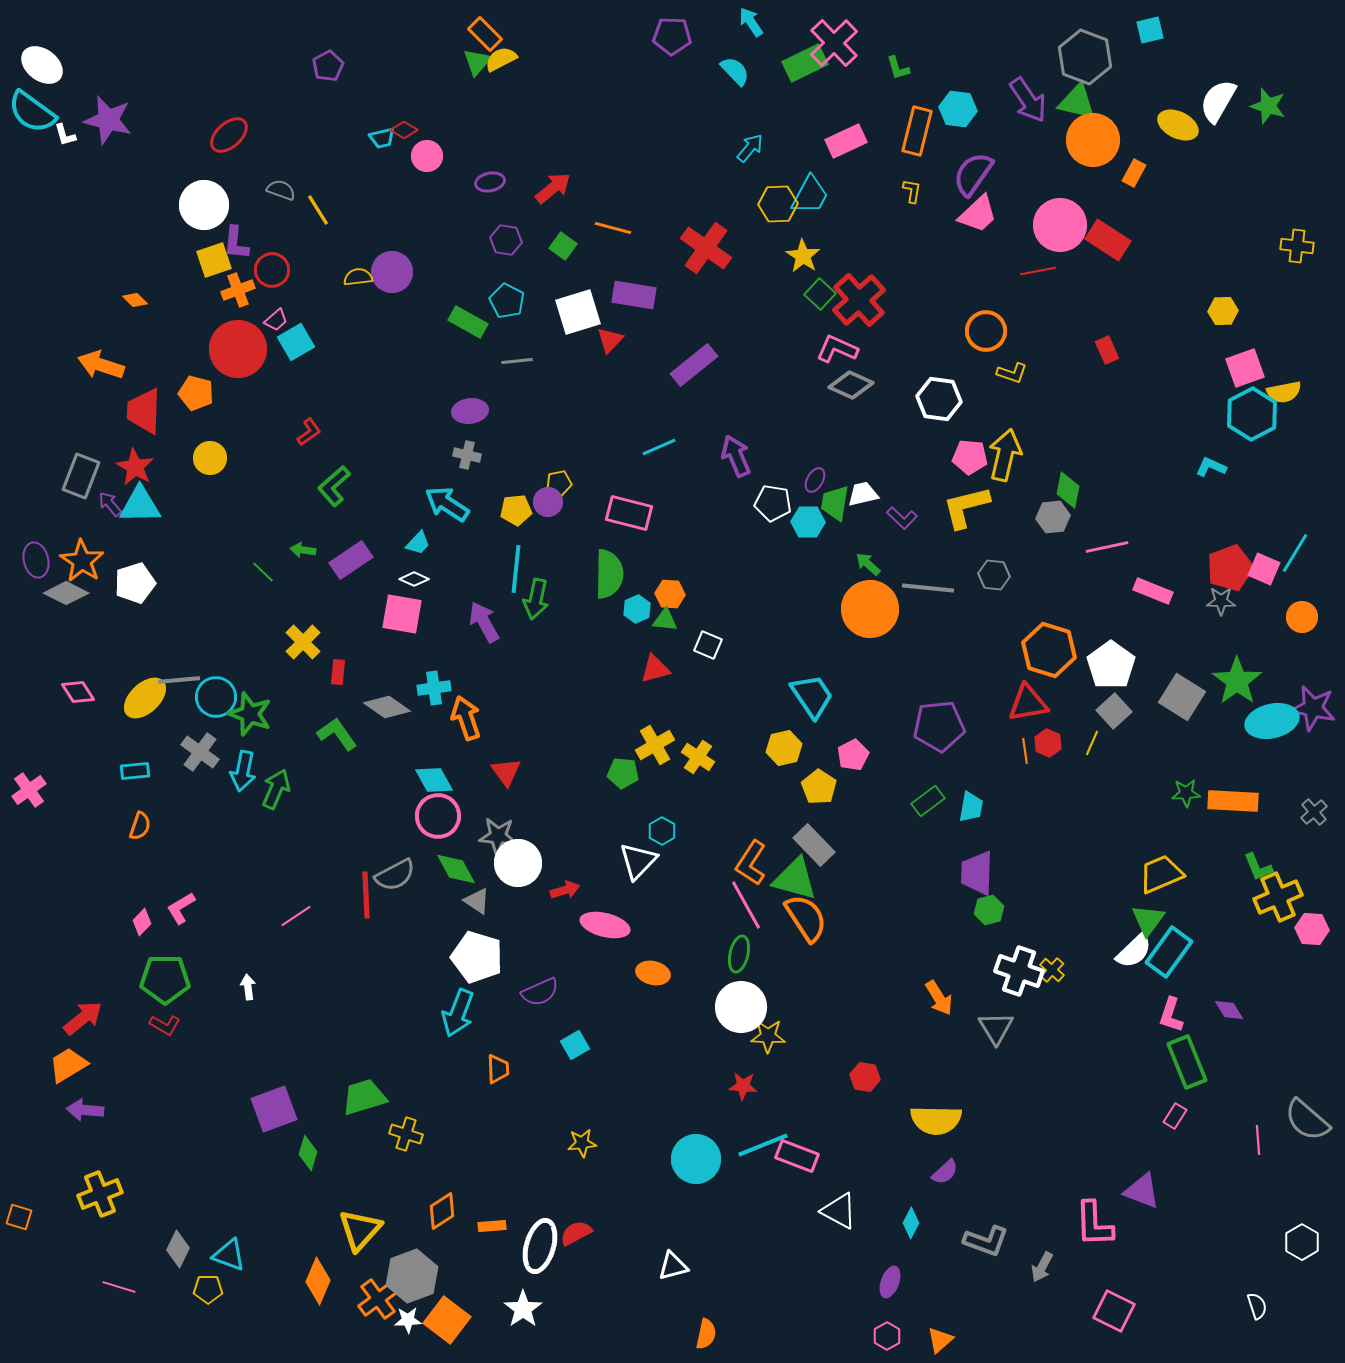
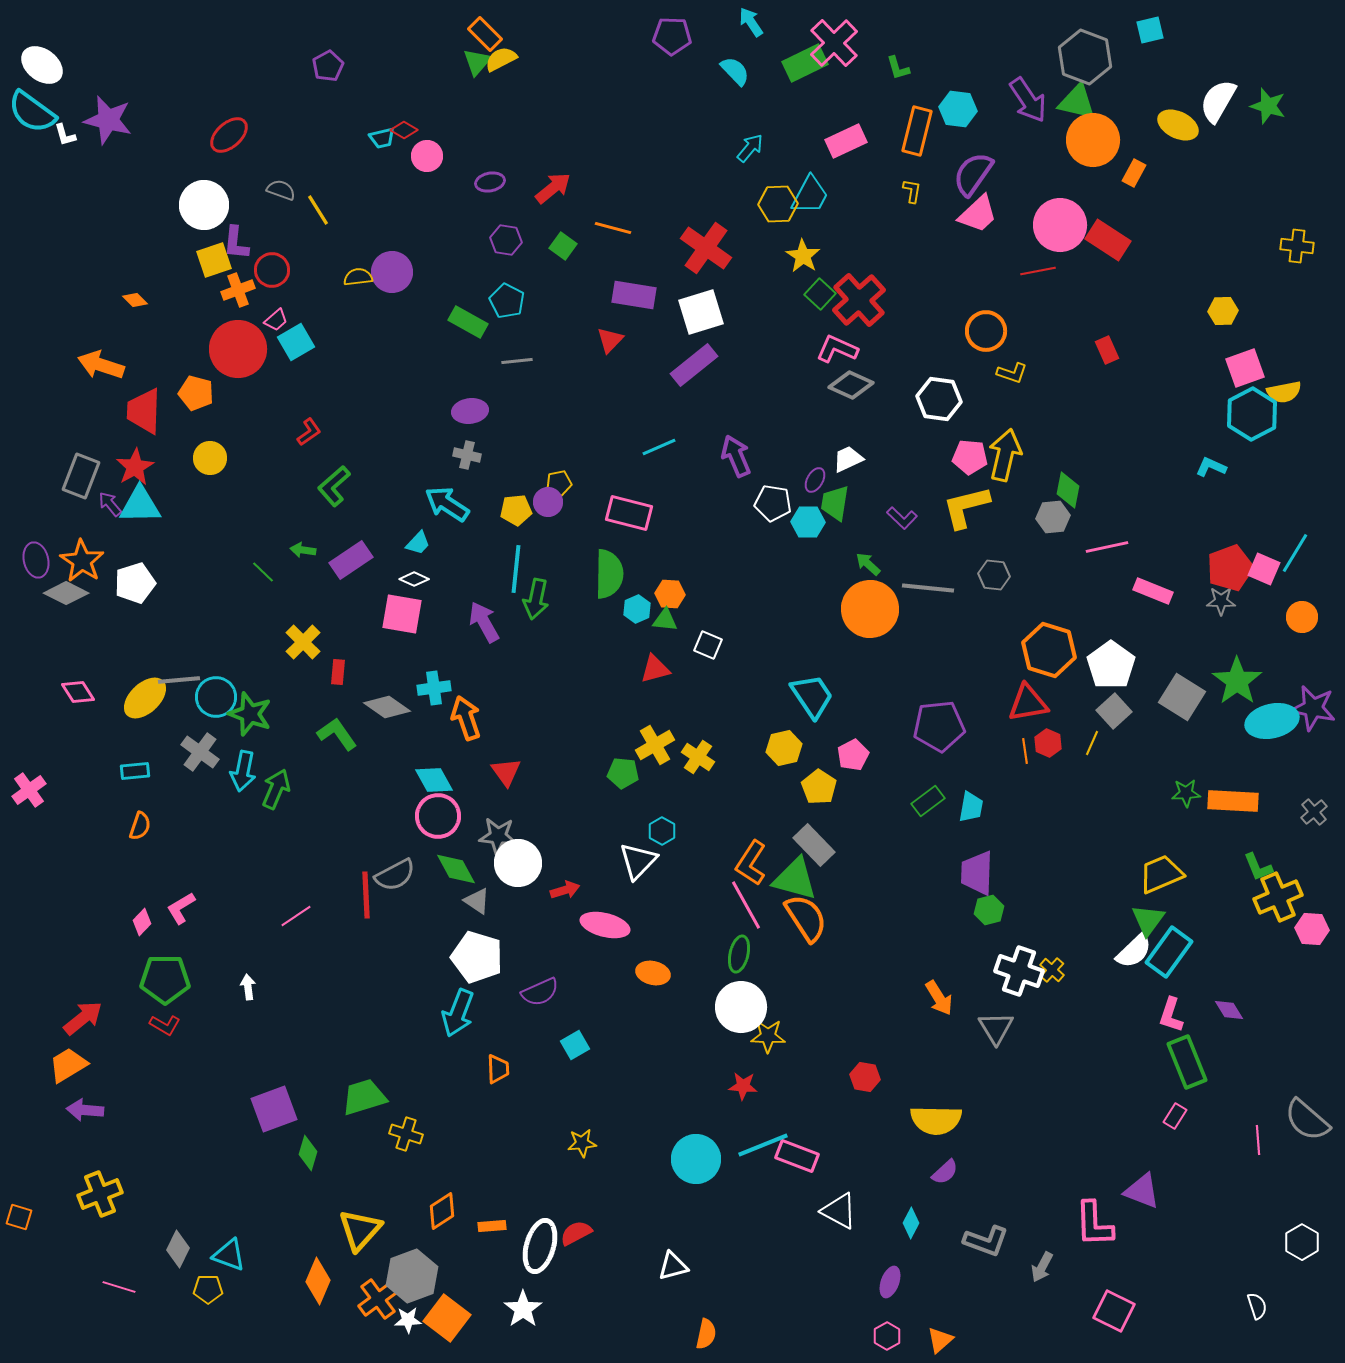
white square at (578, 312): moved 123 px right
red star at (135, 467): rotated 12 degrees clockwise
white trapezoid at (863, 494): moved 15 px left, 35 px up; rotated 12 degrees counterclockwise
orange square at (447, 1320): moved 2 px up
